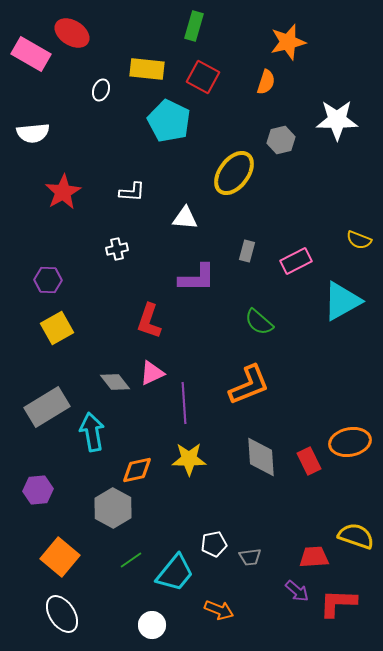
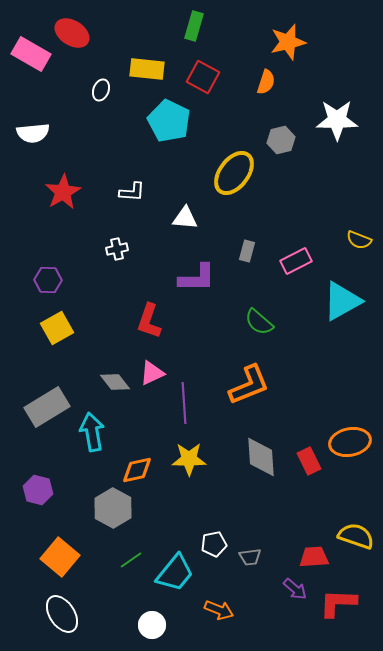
purple hexagon at (38, 490): rotated 20 degrees clockwise
purple arrow at (297, 591): moved 2 px left, 2 px up
